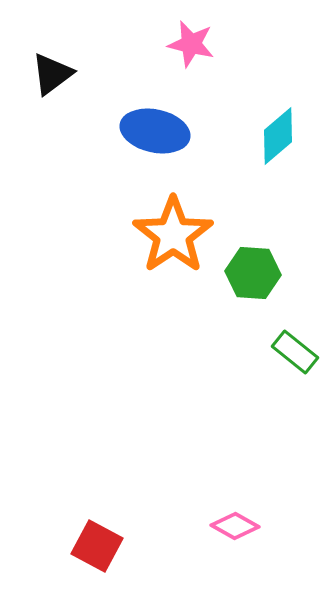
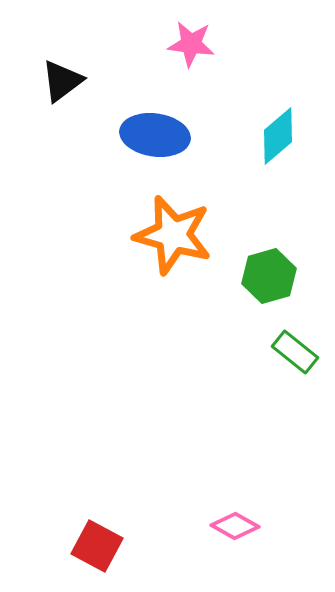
pink star: rotated 6 degrees counterclockwise
black triangle: moved 10 px right, 7 px down
blue ellipse: moved 4 px down; rotated 4 degrees counterclockwise
orange star: rotated 22 degrees counterclockwise
green hexagon: moved 16 px right, 3 px down; rotated 20 degrees counterclockwise
